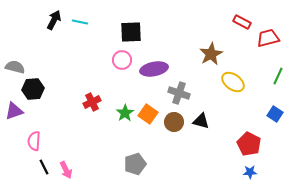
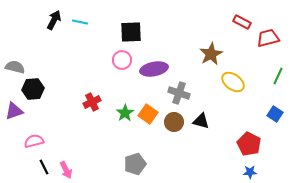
pink semicircle: rotated 72 degrees clockwise
